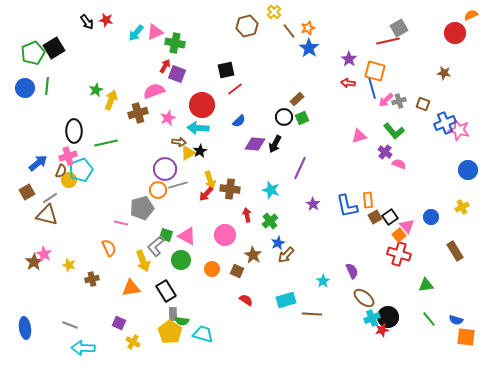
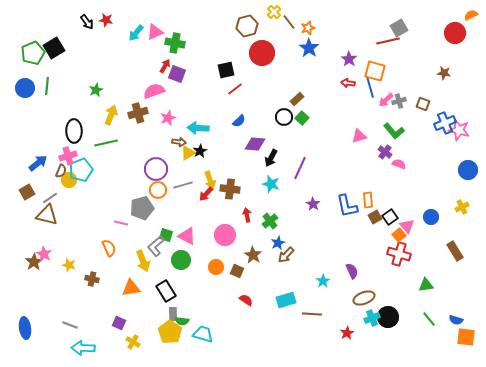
brown line at (289, 31): moved 9 px up
blue line at (372, 88): moved 2 px left, 1 px up
yellow arrow at (111, 100): moved 15 px down
red circle at (202, 105): moved 60 px right, 52 px up
green square at (302, 118): rotated 24 degrees counterclockwise
black arrow at (275, 144): moved 4 px left, 14 px down
purple circle at (165, 169): moved 9 px left
gray line at (178, 185): moved 5 px right
cyan star at (271, 190): moved 6 px up
orange circle at (212, 269): moved 4 px right, 2 px up
brown cross at (92, 279): rotated 24 degrees clockwise
brown ellipse at (364, 298): rotated 60 degrees counterclockwise
red star at (382, 330): moved 35 px left, 3 px down; rotated 16 degrees counterclockwise
